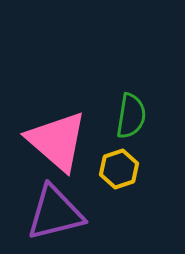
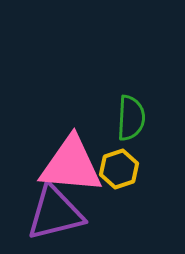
green semicircle: moved 2 px down; rotated 6 degrees counterclockwise
pink triangle: moved 14 px right, 24 px down; rotated 36 degrees counterclockwise
